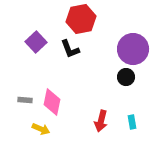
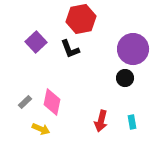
black circle: moved 1 px left, 1 px down
gray rectangle: moved 2 px down; rotated 48 degrees counterclockwise
